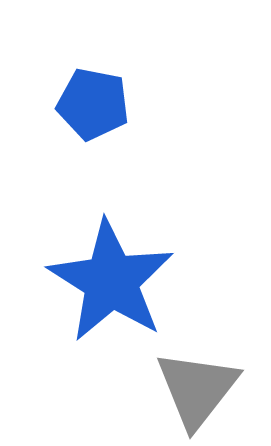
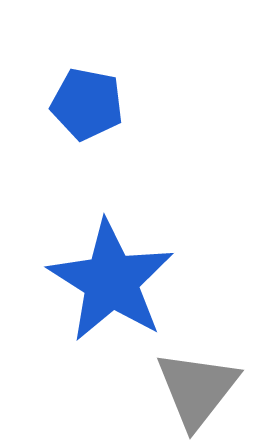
blue pentagon: moved 6 px left
